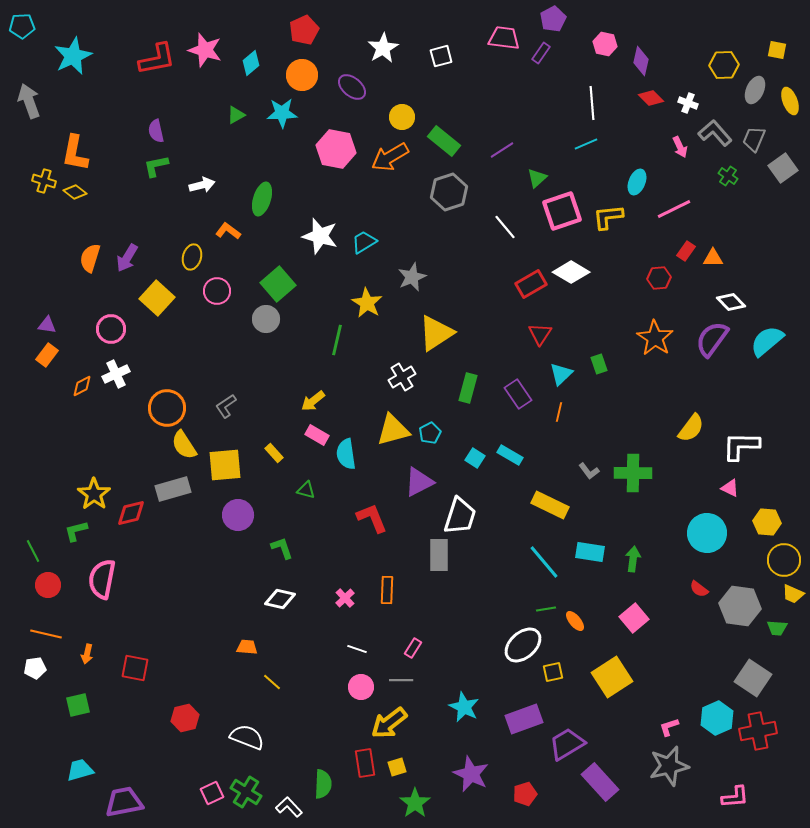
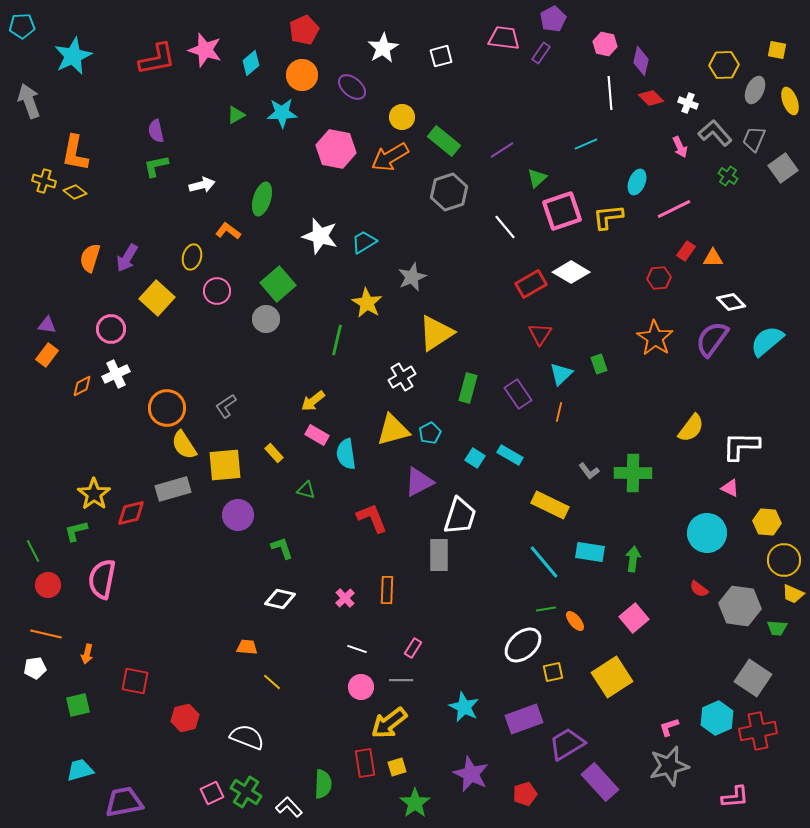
white line at (592, 103): moved 18 px right, 10 px up
red square at (135, 668): moved 13 px down
